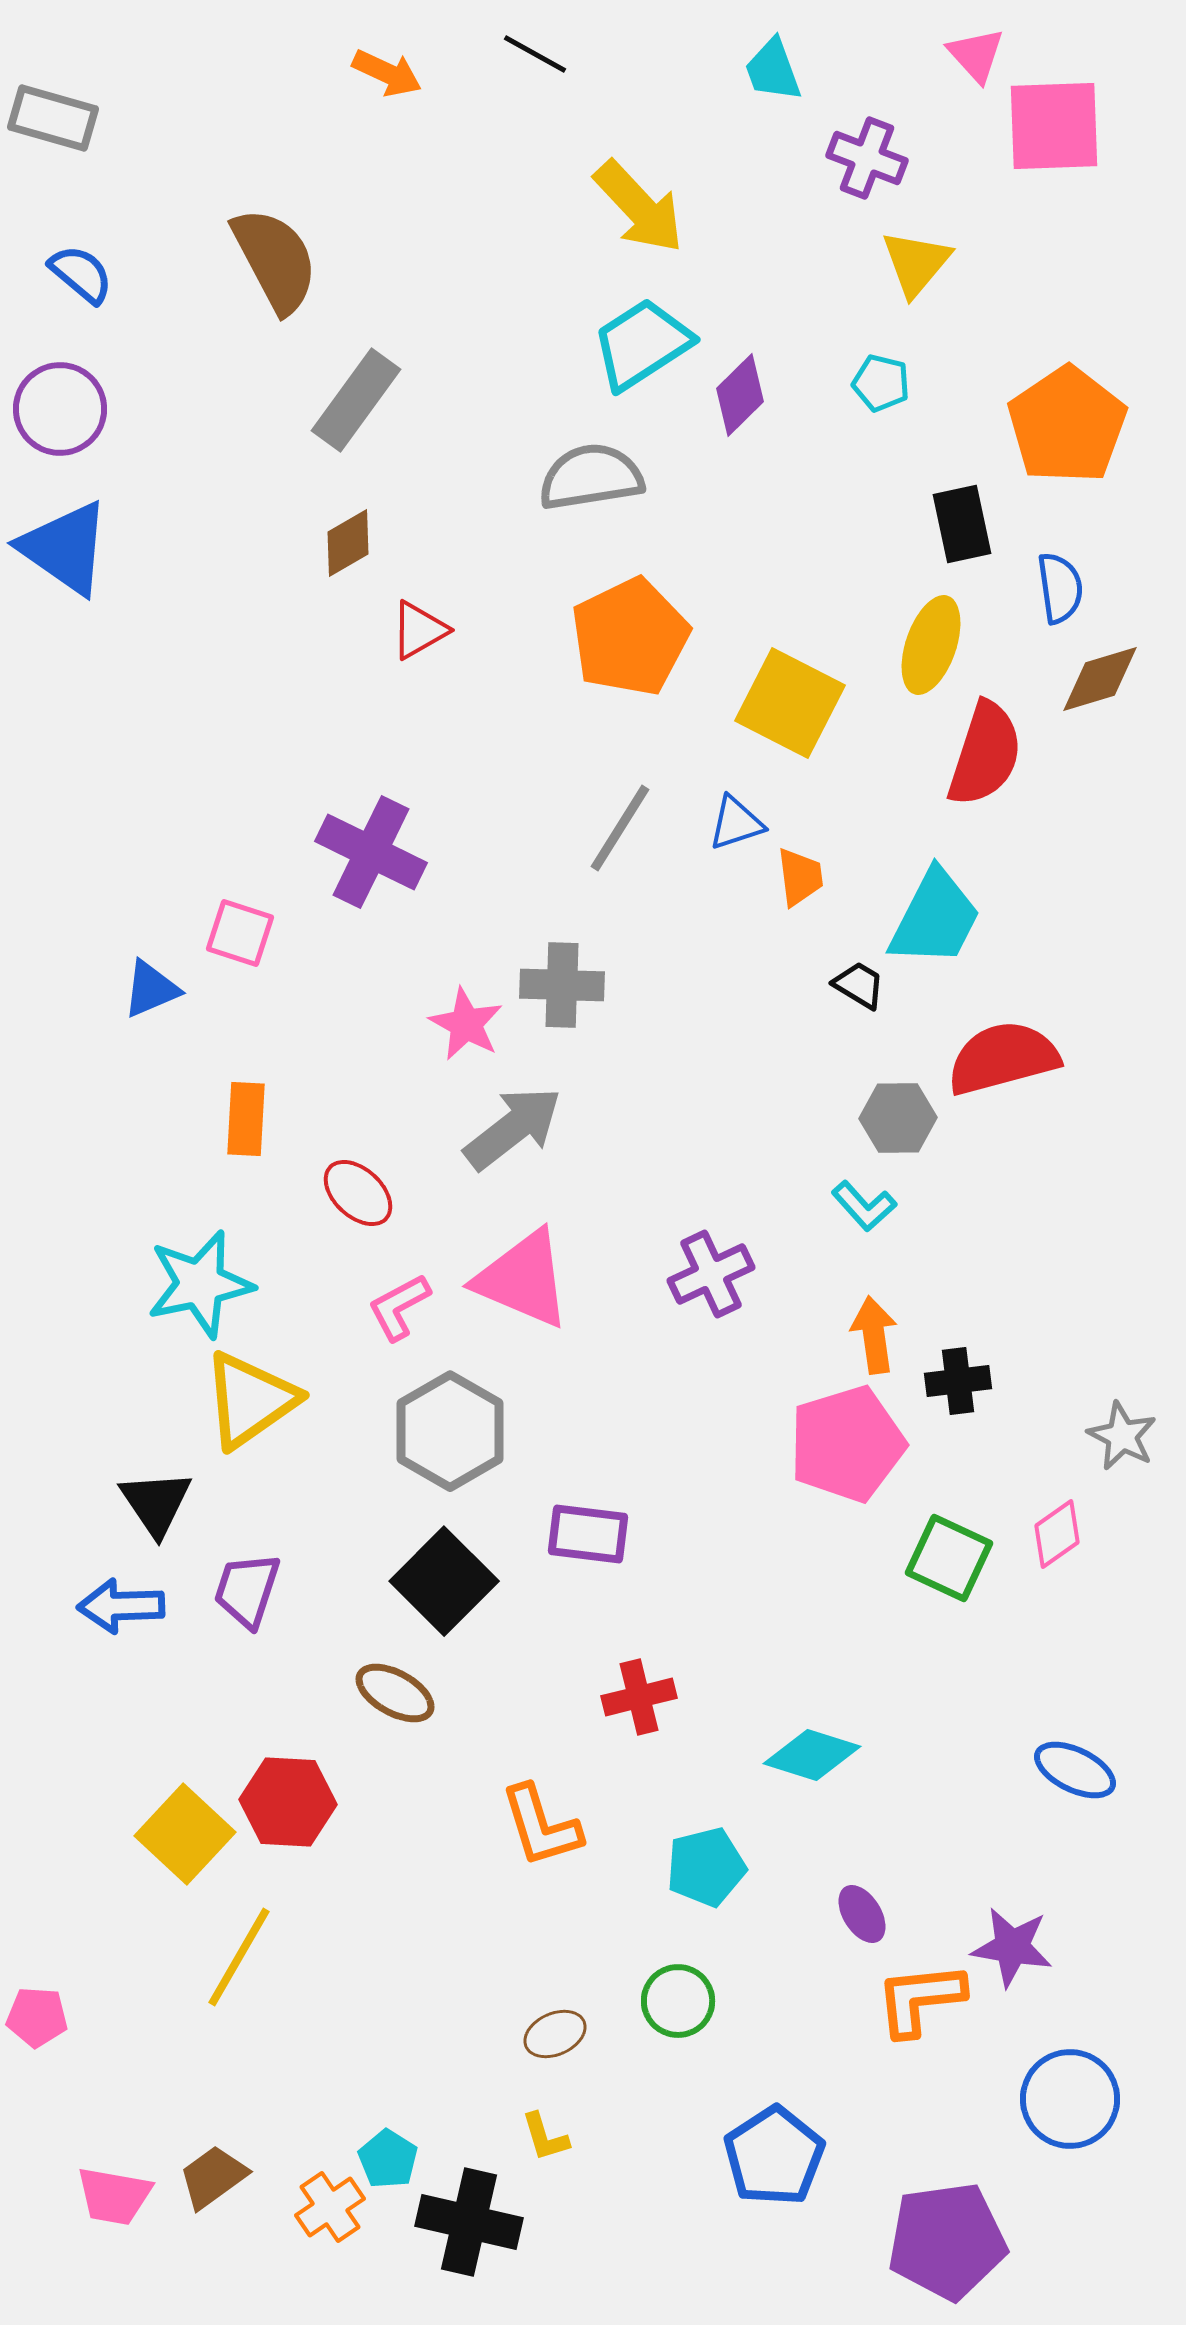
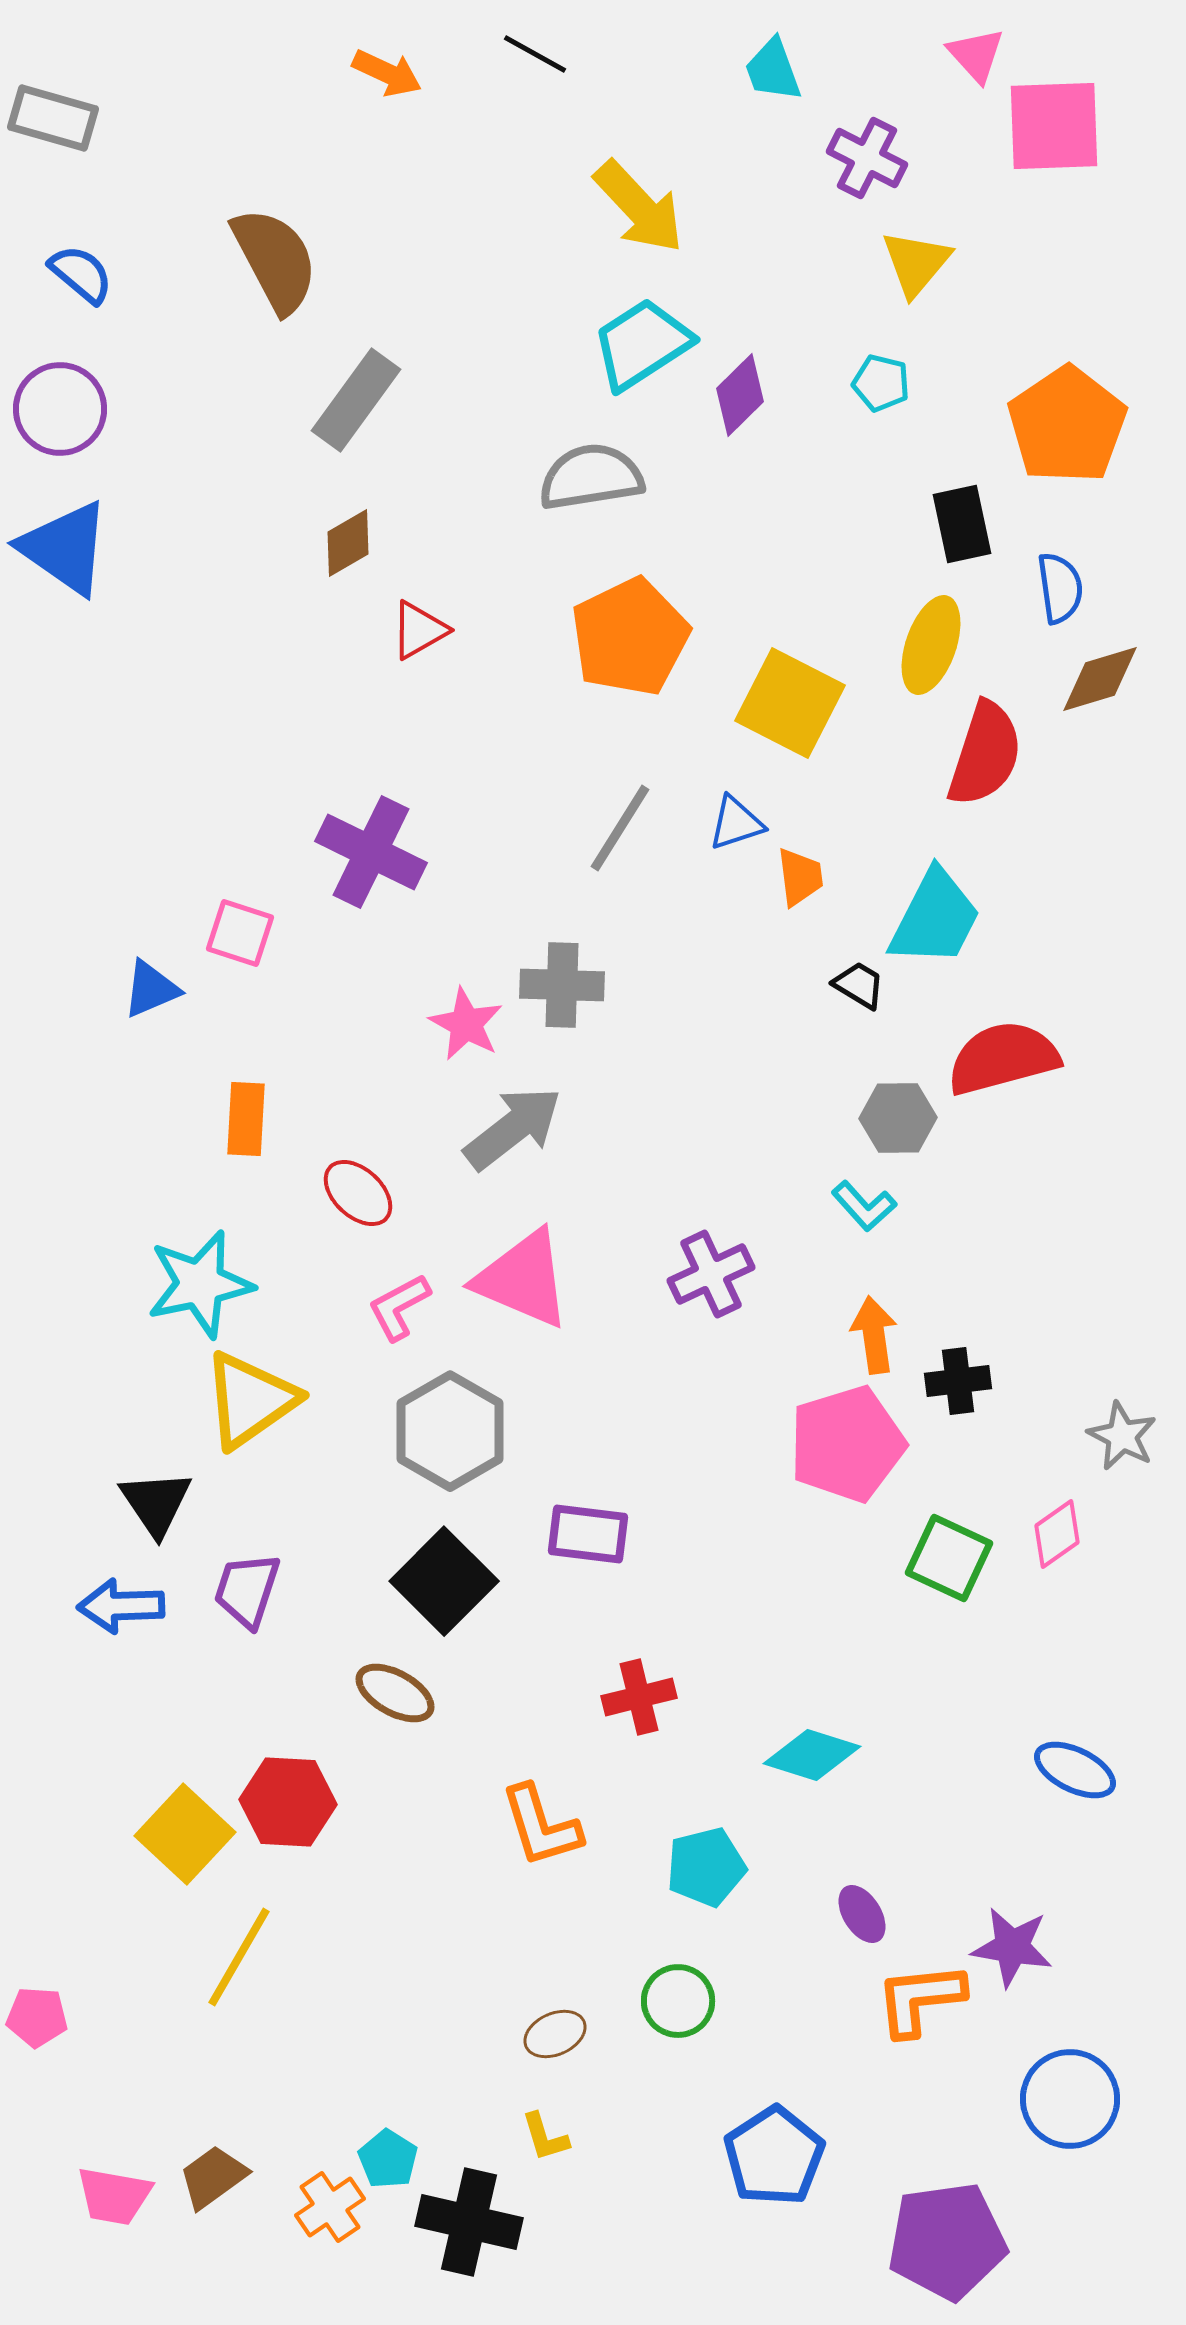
purple cross at (867, 158): rotated 6 degrees clockwise
